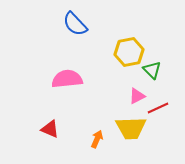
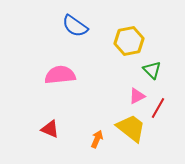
blue semicircle: moved 2 px down; rotated 12 degrees counterclockwise
yellow hexagon: moved 11 px up
pink semicircle: moved 7 px left, 4 px up
red line: rotated 35 degrees counterclockwise
yellow trapezoid: rotated 140 degrees counterclockwise
